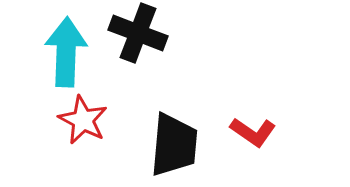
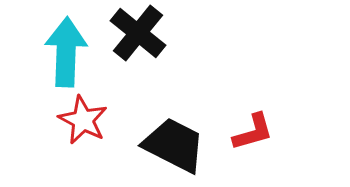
black cross: rotated 18 degrees clockwise
red L-shape: rotated 51 degrees counterclockwise
black trapezoid: rotated 68 degrees counterclockwise
